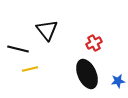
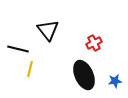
black triangle: moved 1 px right
yellow line: rotated 63 degrees counterclockwise
black ellipse: moved 3 px left, 1 px down
blue star: moved 3 px left
